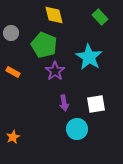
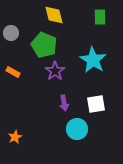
green rectangle: rotated 42 degrees clockwise
cyan star: moved 4 px right, 3 px down
orange star: moved 2 px right
